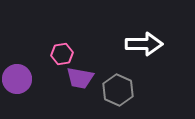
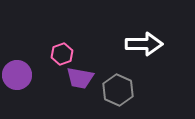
pink hexagon: rotated 10 degrees counterclockwise
purple circle: moved 4 px up
